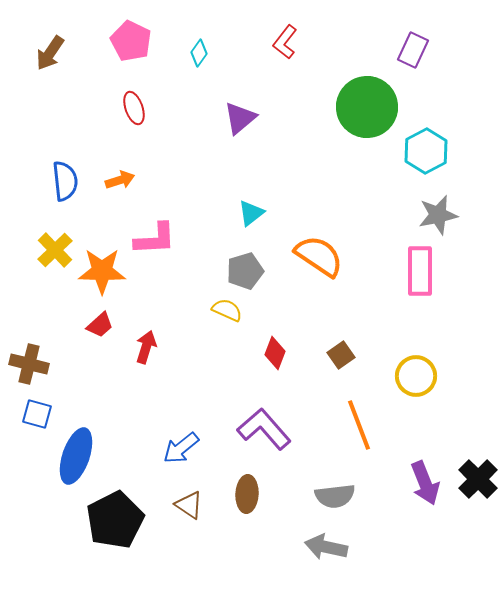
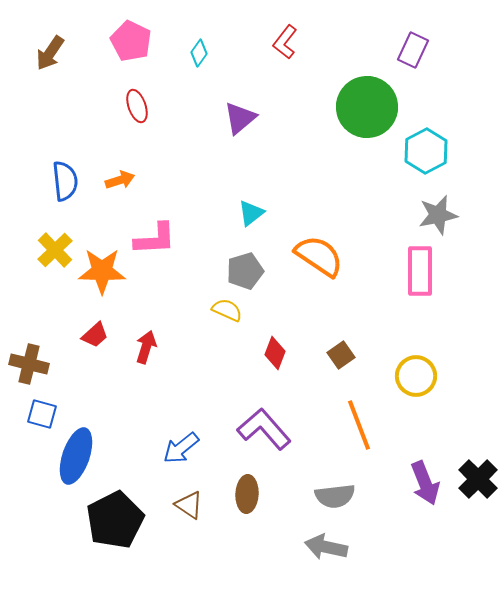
red ellipse: moved 3 px right, 2 px up
red trapezoid: moved 5 px left, 10 px down
blue square: moved 5 px right
